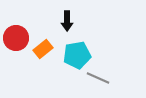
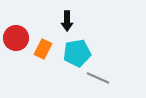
orange rectangle: rotated 24 degrees counterclockwise
cyan pentagon: moved 2 px up
